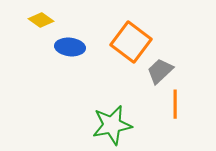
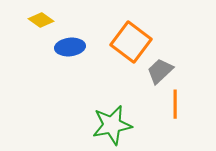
blue ellipse: rotated 12 degrees counterclockwise
